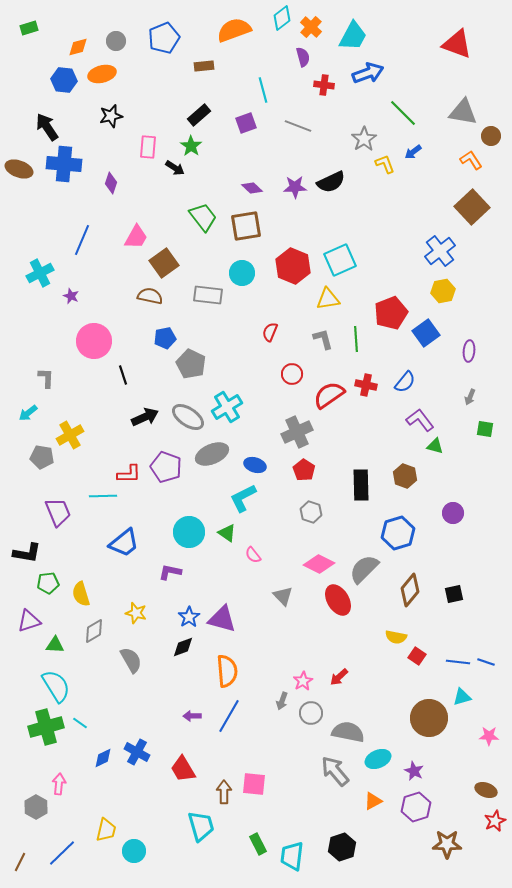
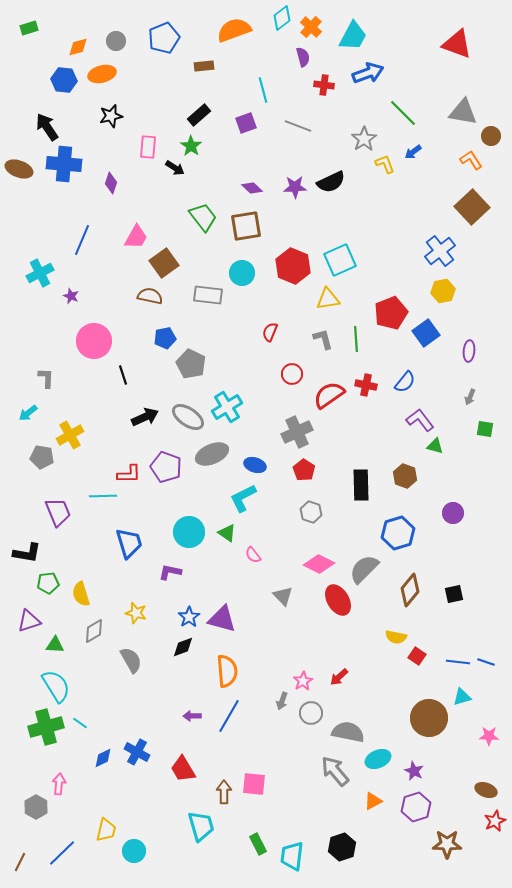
blue trapezoid at (124, 543): moved 5 px right; rotated 68 degrees counterclockwise
